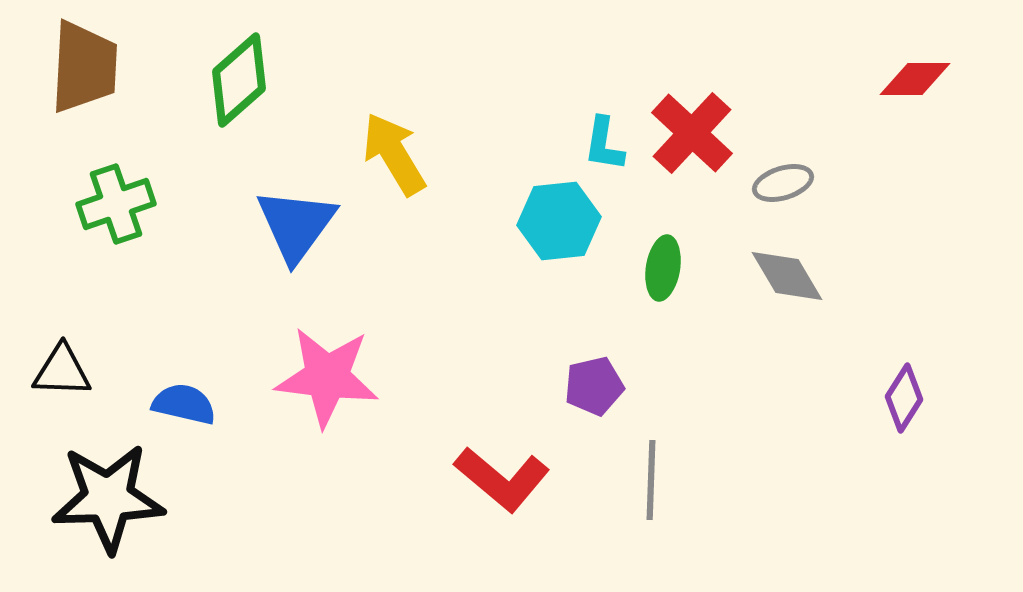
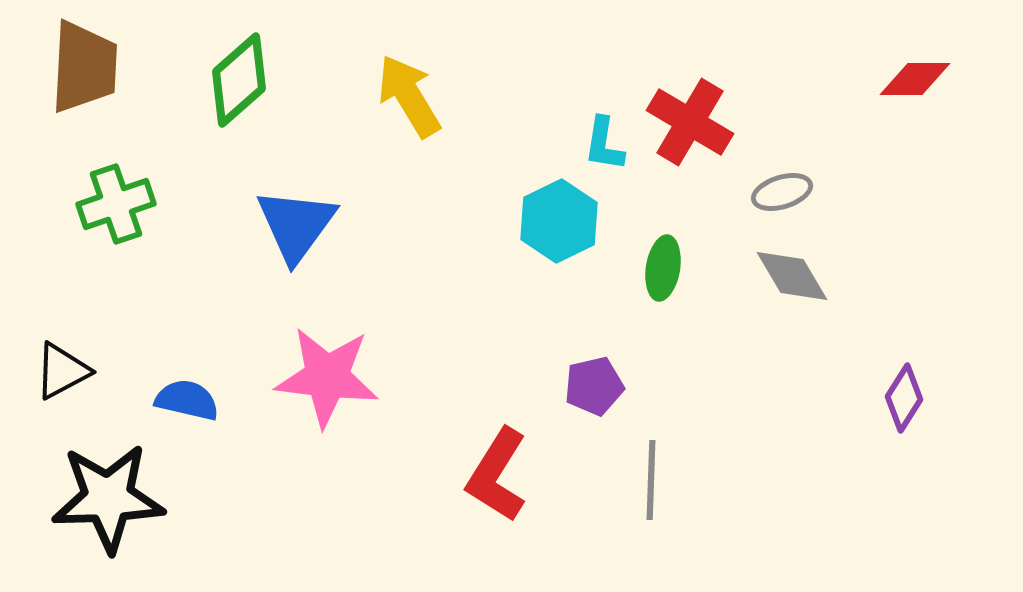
red cross: moved 2 px left, 11 px up; rotated 12 degrees counterclockwise
yellow arrow: moved 15 px right, 58 px up
gray ellipse: moved 1 px left, 9 px down
cyan hexagon: rotated 20 degrees counterclockwise
gray diamond: moved 5 px right
black triangle: rotated 30 degrees counterclockwise
blue semicircle: moved 3 px right, 4 px up
red L-shape: moved 5 px left, 4 px up; rotated 82 degrees clockwise
